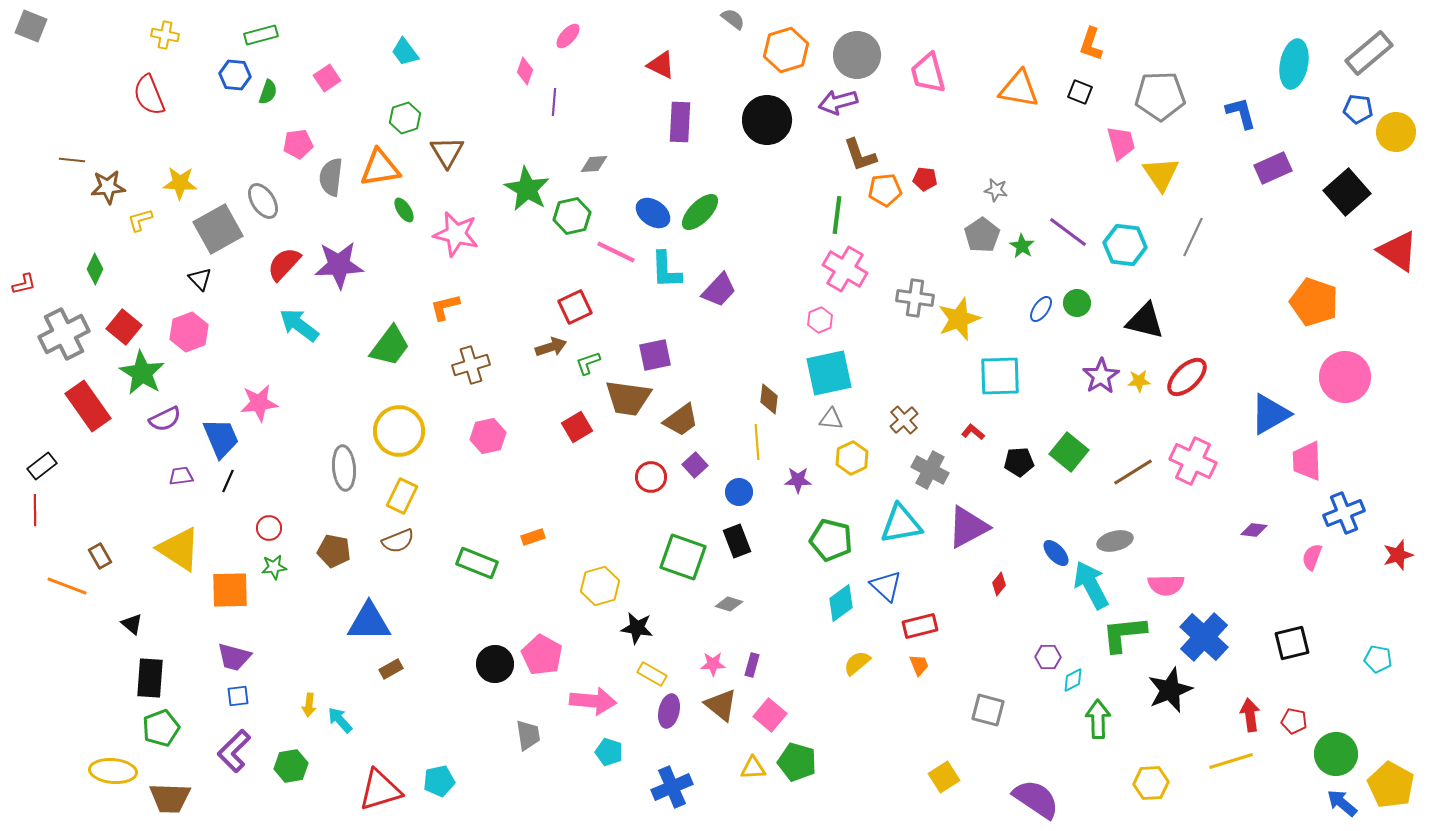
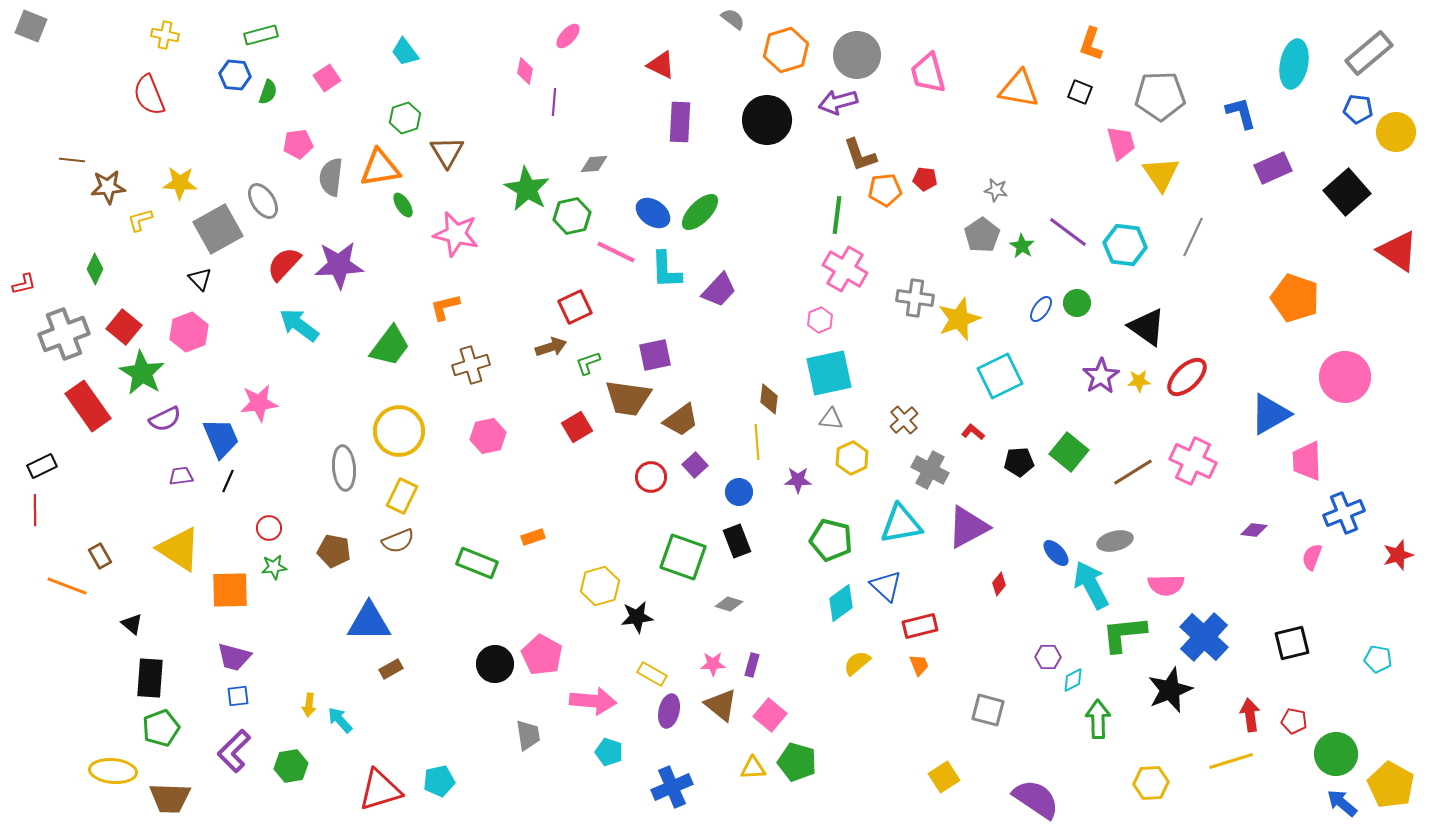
pink diamond at (525, 71): rotated 8 degrees counterclockwise
green ellipse at (404, 210): moved 1 px left, 5 px up
orange pentagon at (1314, 302): moved 19 px left, 4 px up
black triangle at (1145, 321): moved 2 px right, 6 px down; rotated 21 degrees clockwise
gray cross at (64, 334): rotated 6 degrees clockwise
cyan square at (1000, 376): rotated 24 degrees counterclockwise
black rectangle at (42, 466): rotated 12 degrees clockwise
black star at (637, 628): moved 11 px up; rotated 16 degrees counterclockwise
